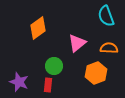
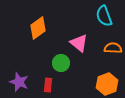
cyan semicircle: moved 2 px left
pink triangle: moved 2 px right; rotated 42 degrees counterclockwise
orange semicircle: moved 4 px right
green circle: moved 7 px right, 3 px up
orange hexagon: moved 11 px right, 11 px down
